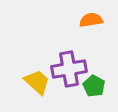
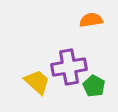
purple cross: moved 2 px up
